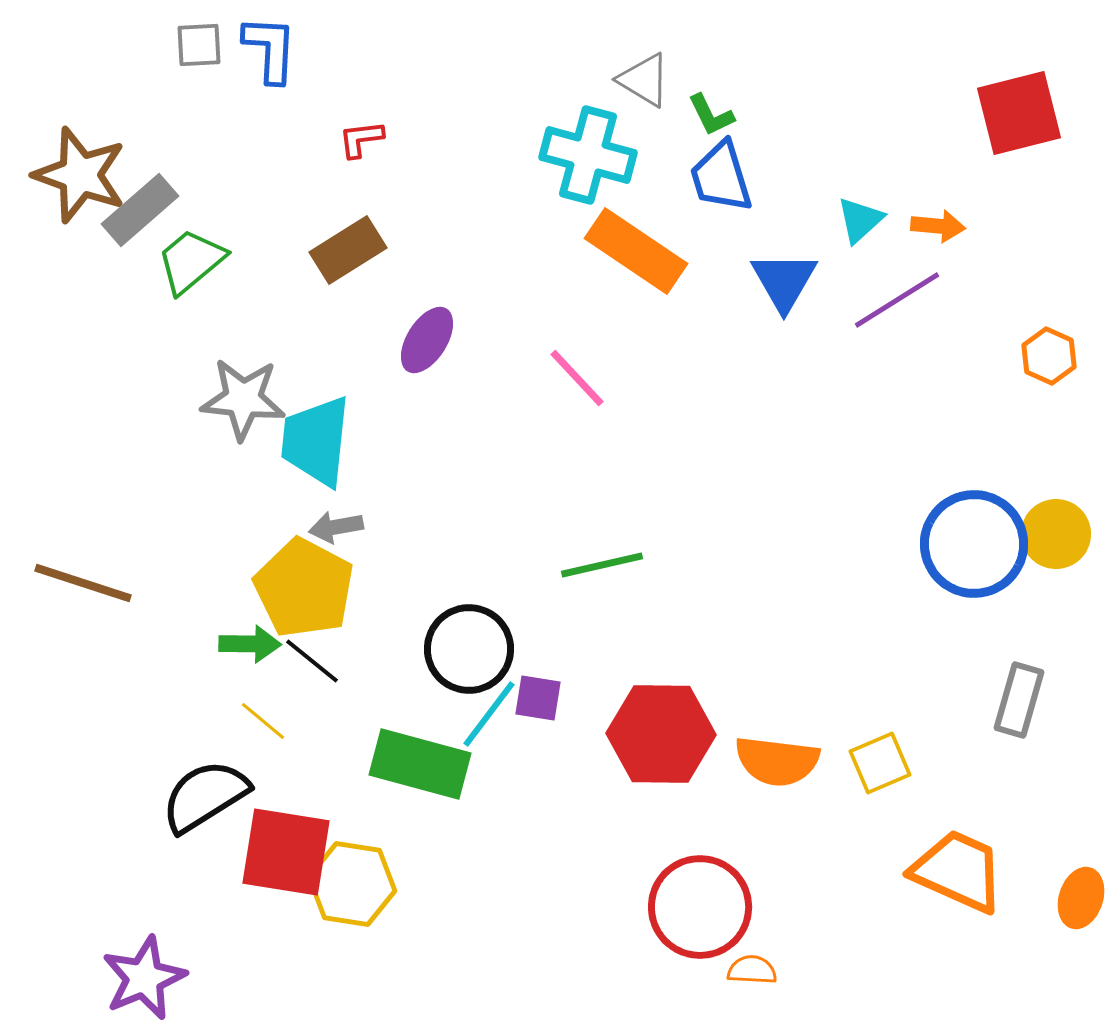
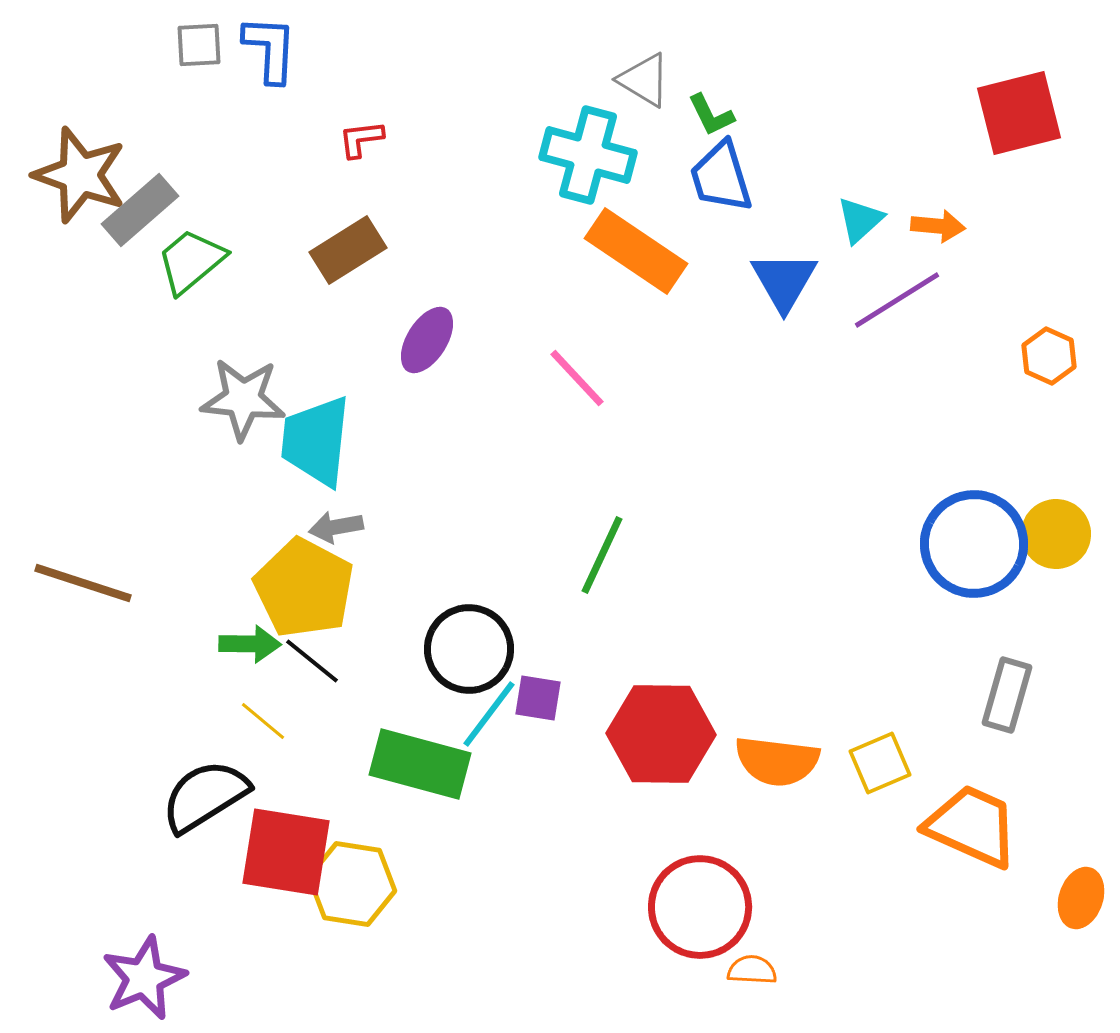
green line at (602, 565): moved 10 px up; rotated 52 degrees counterclockwise
gray rectangle at (1019, 700): moved 12 px left, 5 px up
orange trapezoid at (958, 871): moved 14 px right, 45 px up
